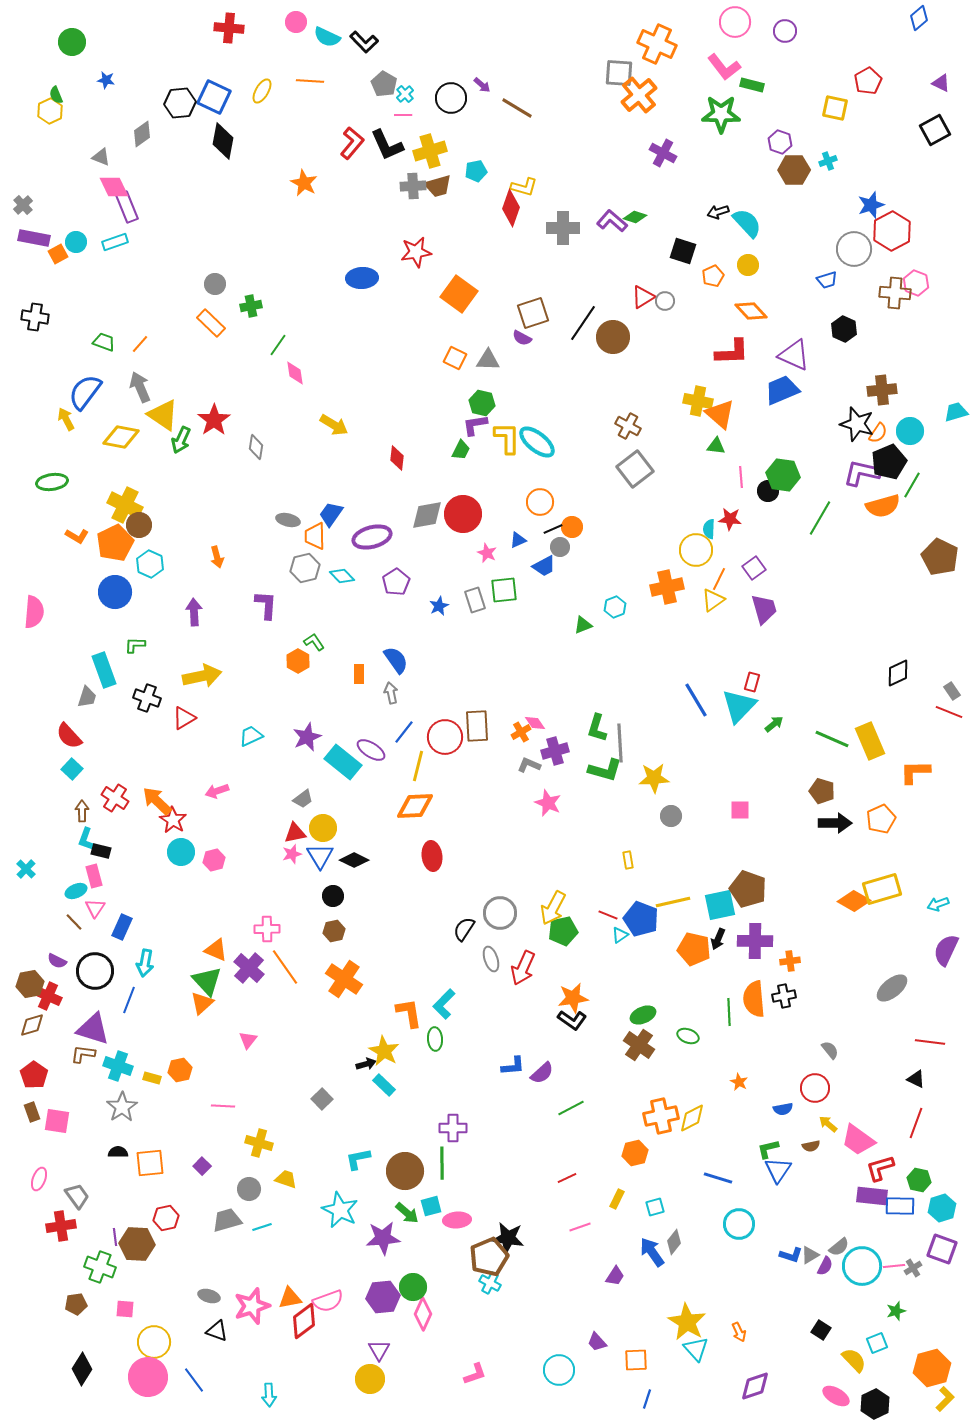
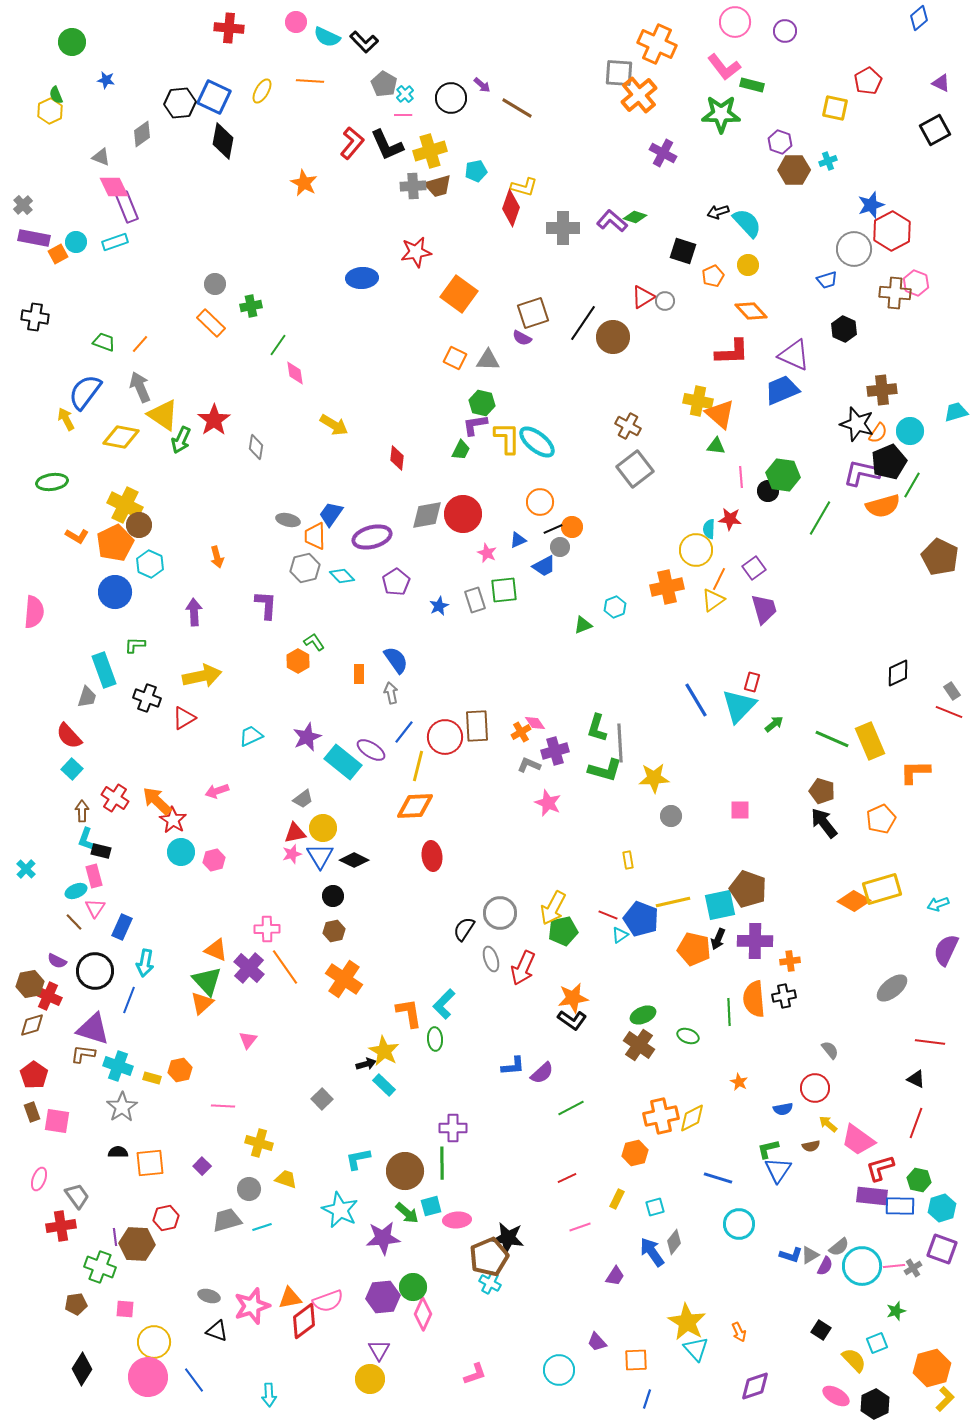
black arrow at (835, 823): moved 11 px left; rotated 128 degrees counterclockwise
